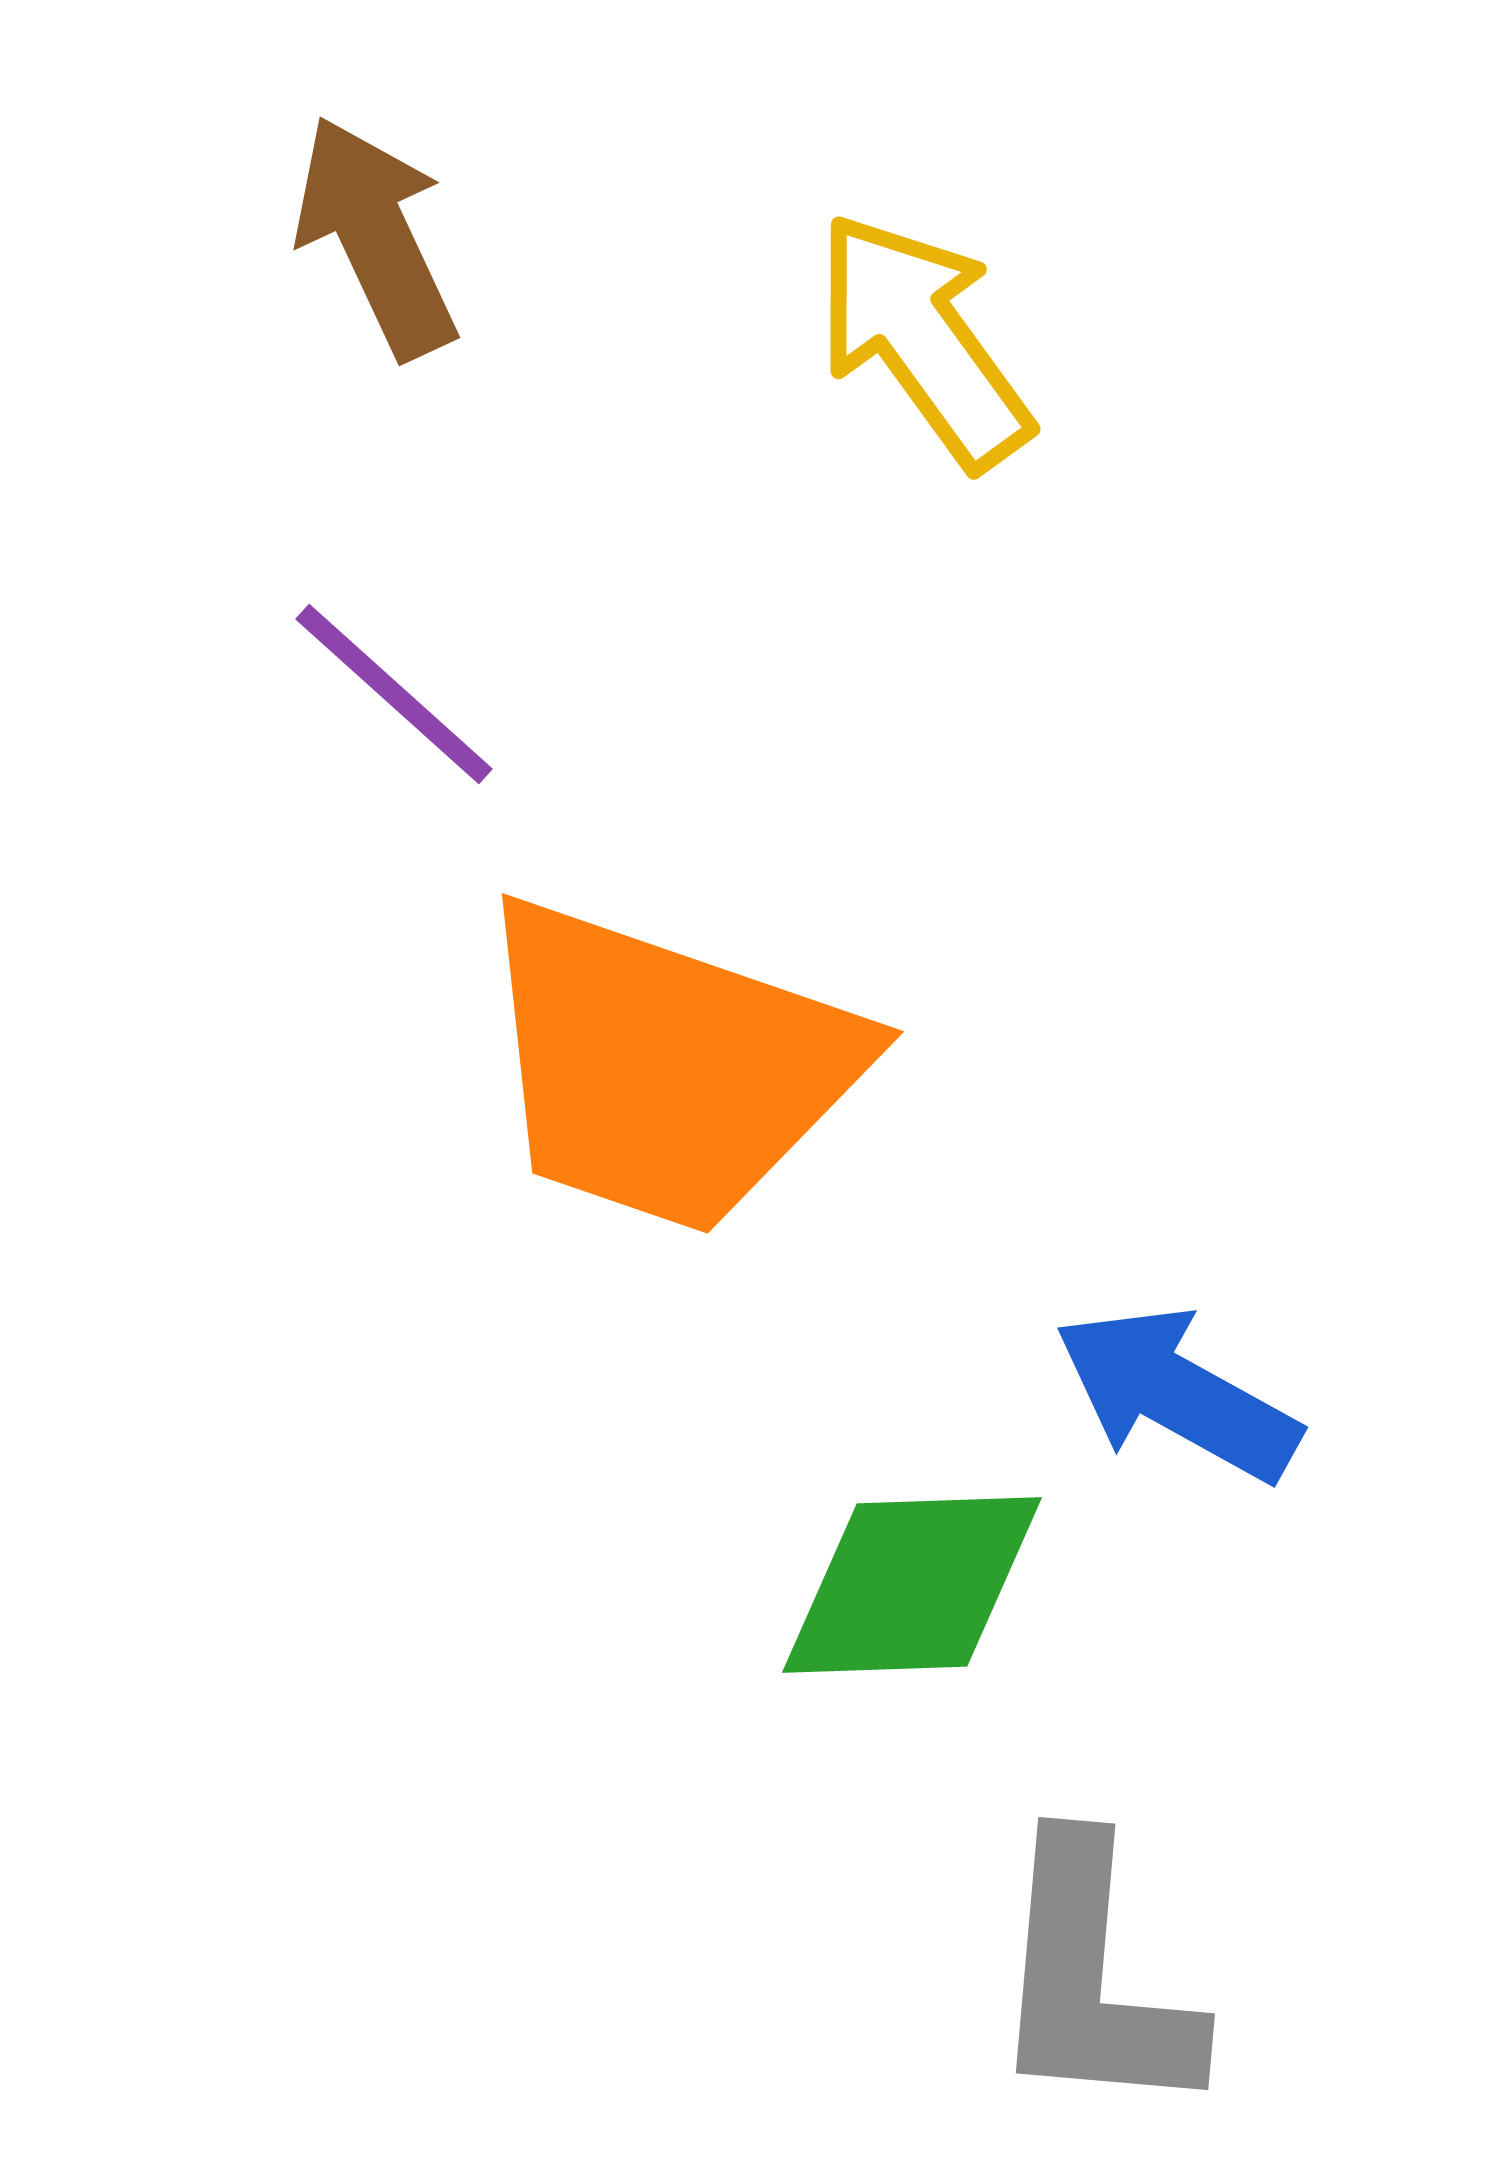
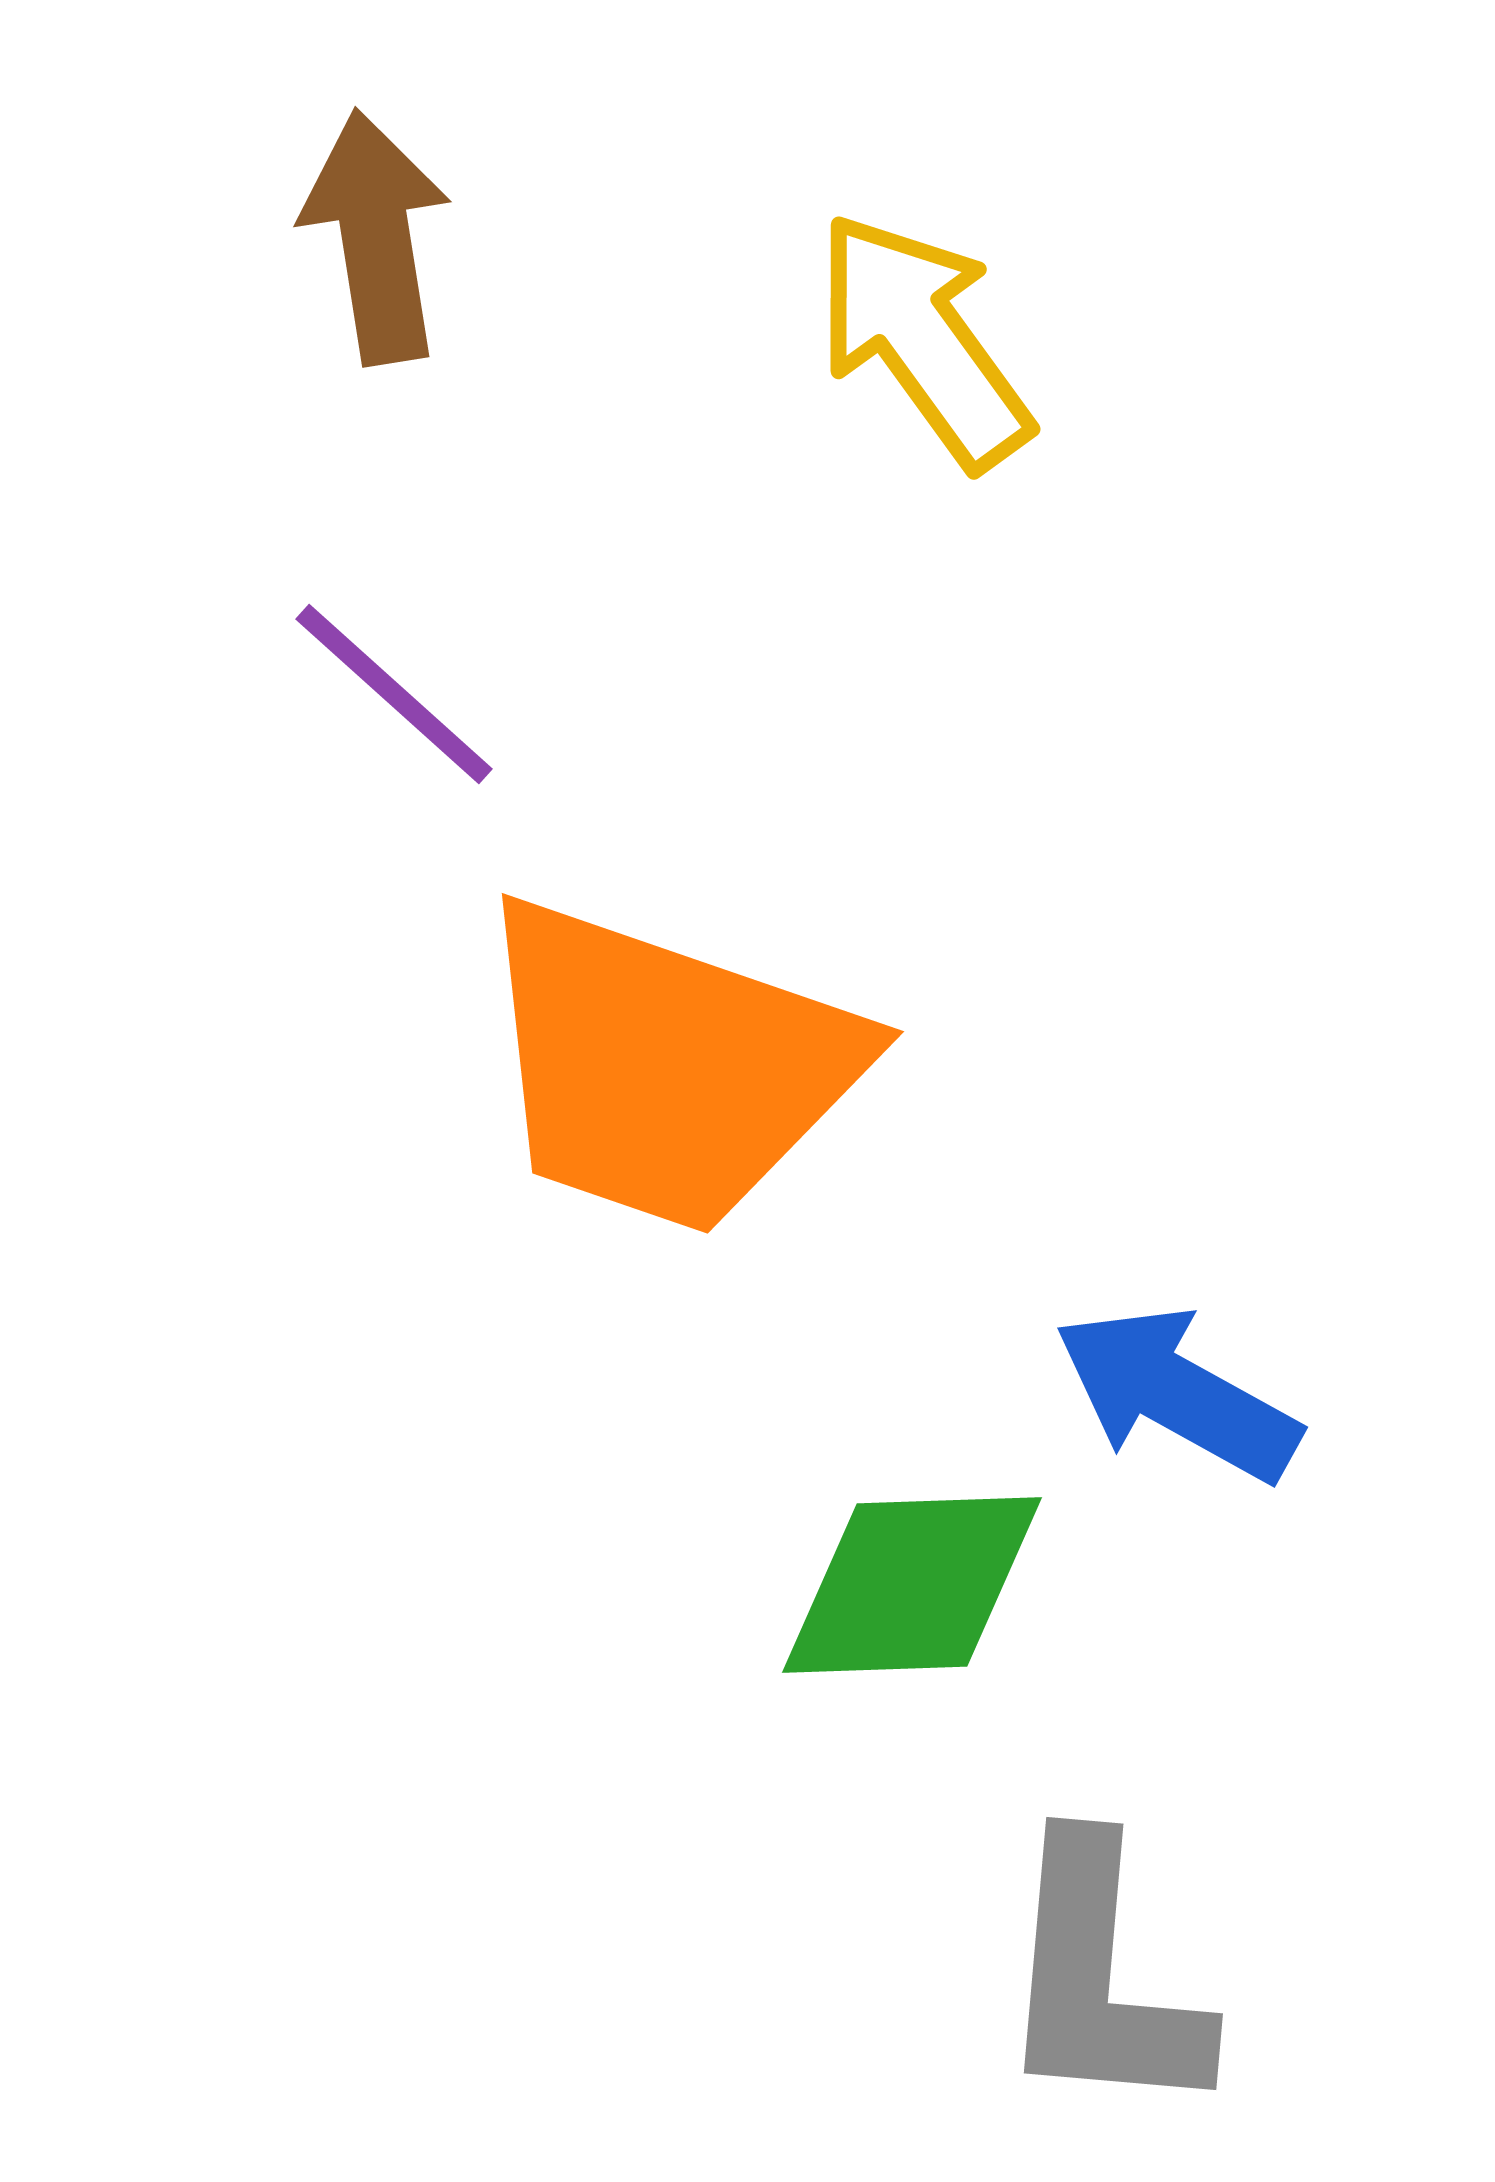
brown arrow: rotated 16 degrees clockwise
gray L-shape: moved 8 px right
